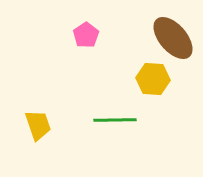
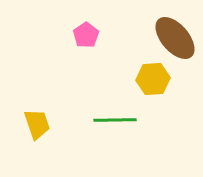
brown ellipse: moved 2 px right
yellow hexagon: rotated 8 degrees counterclockwise
yellow trapezoid: moved 1 px left, 1 px up
